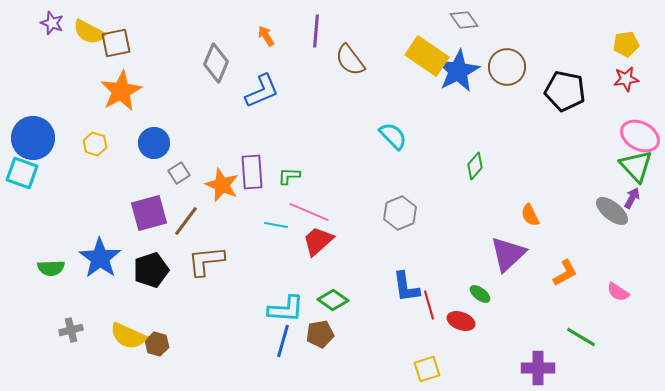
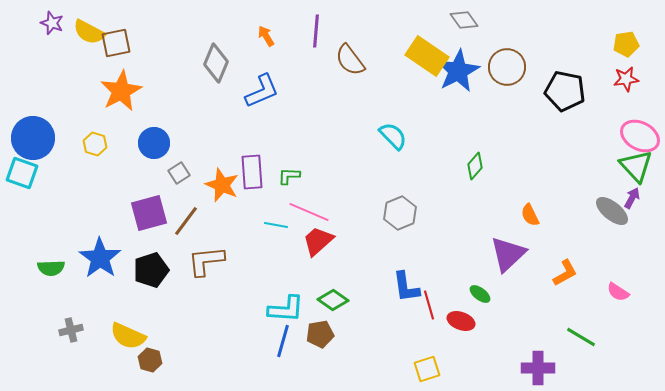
brown hexagon at (157, 344): moved 7 px left, 16 px down
